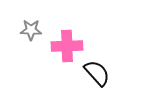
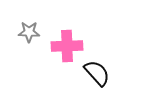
gray star: moved 2 px left, 2 px down
